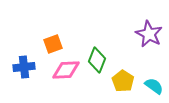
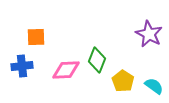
orange square: moved 17 px left, 7 px up; rotated 18 degrees clockwise
blue cross: moved 2 px left, 1 px up
